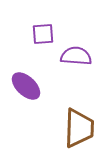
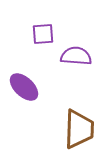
purple ellipse: moved 2 px left, 1 px down
brown trapezoid: moved 1 px down
